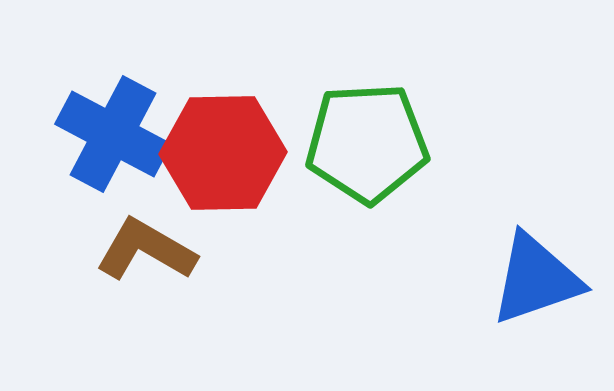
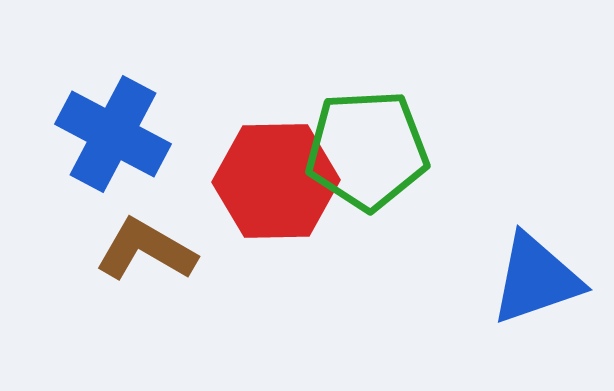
green pentagon: moved 7 px down
red hexagon: moved 53 px right, 28 px down
